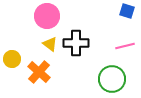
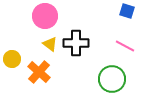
pink circle: moved 2 px left
pink line: rotated 42 degrees clockwise
